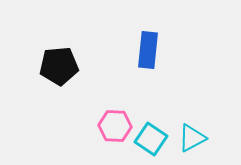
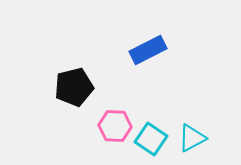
blue rectangle: rotated 57 degrees clockwise
black pentagon: moved 15 px right, 21 px down; rotated 9 degrees counterclockwise
